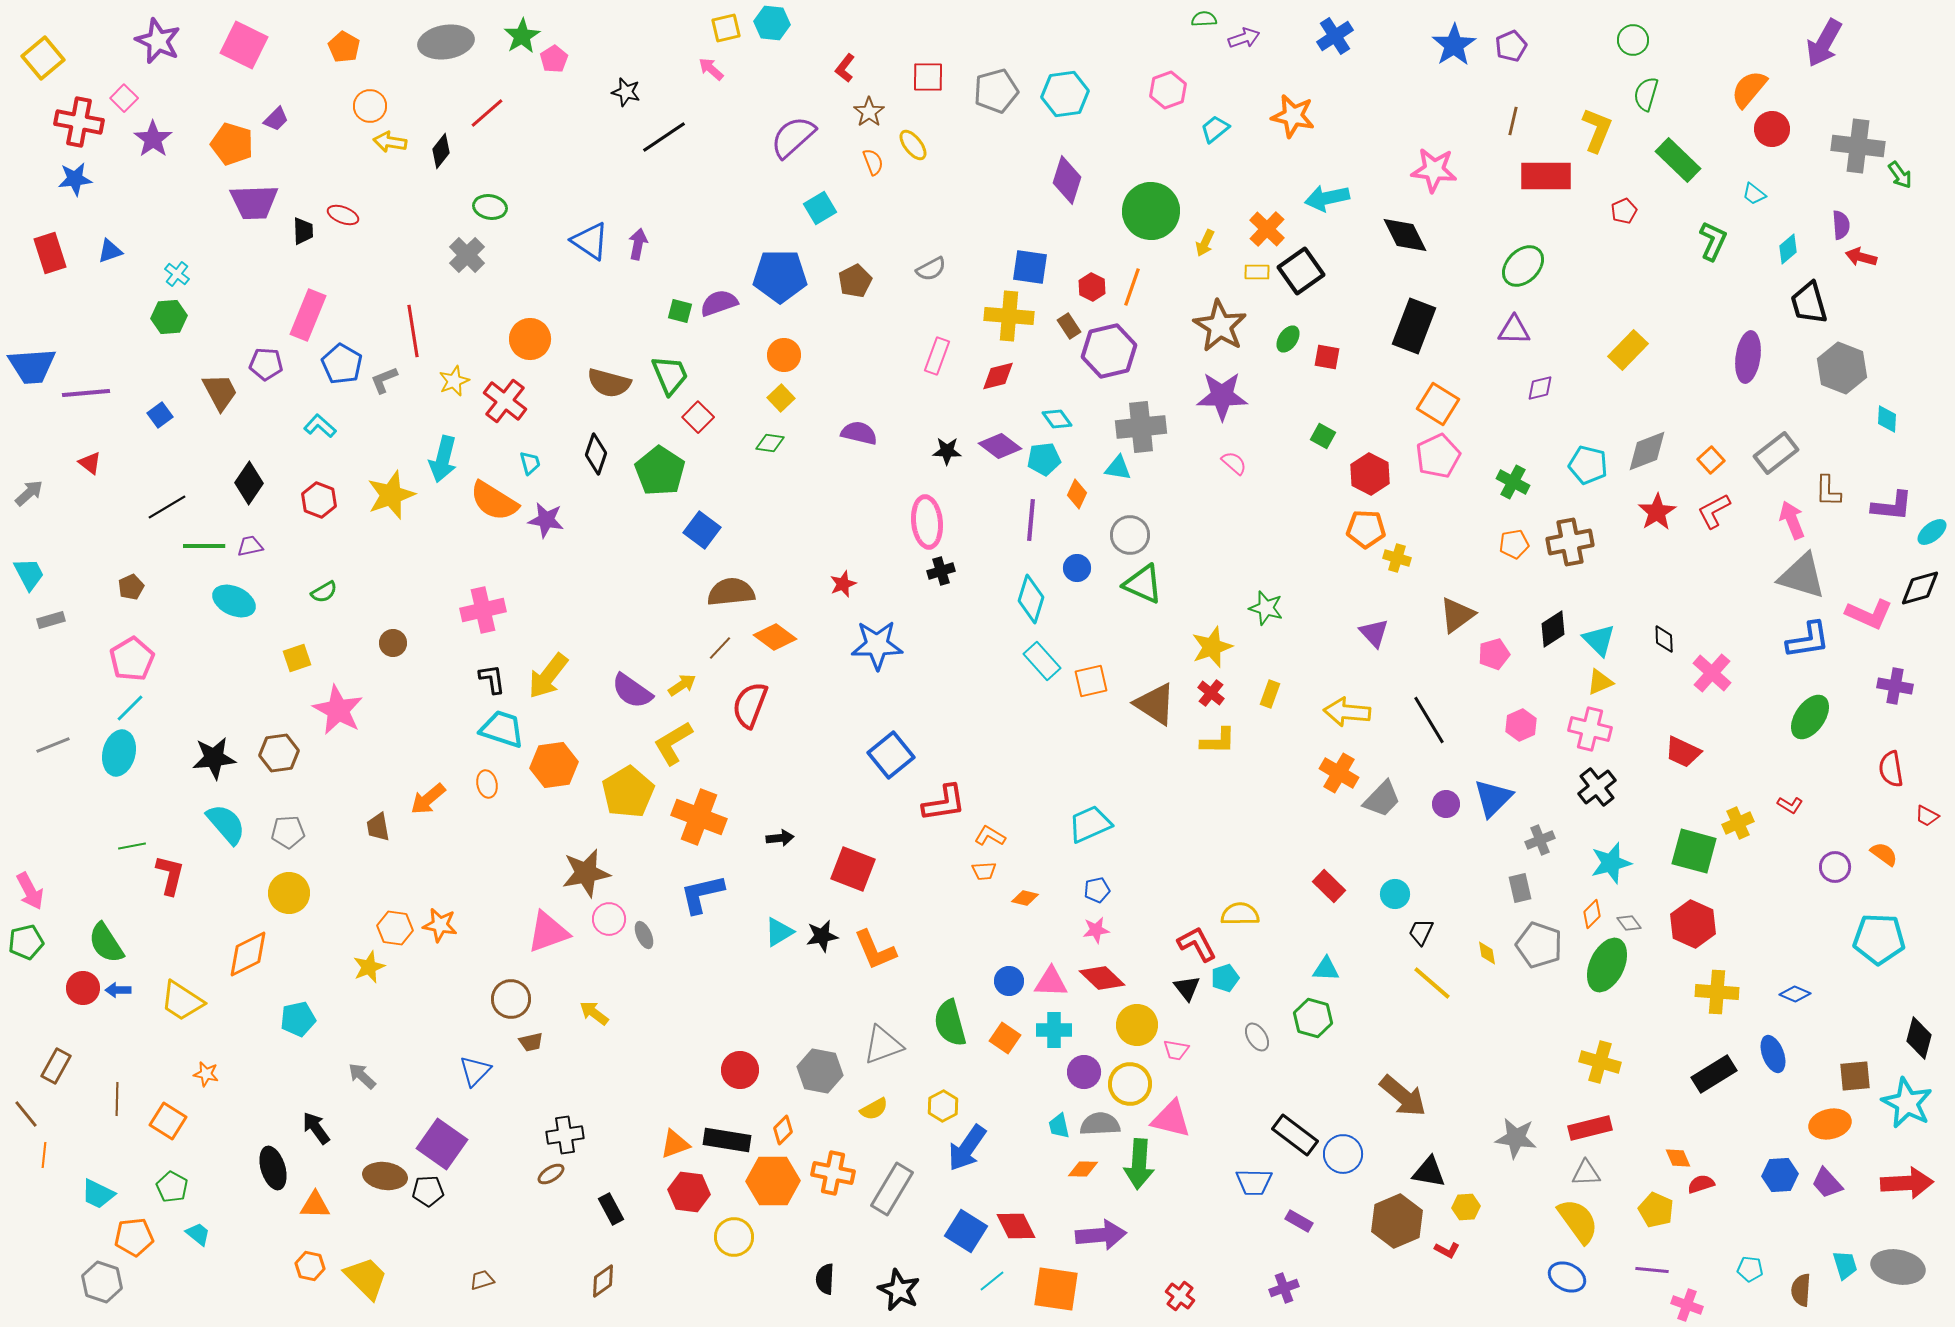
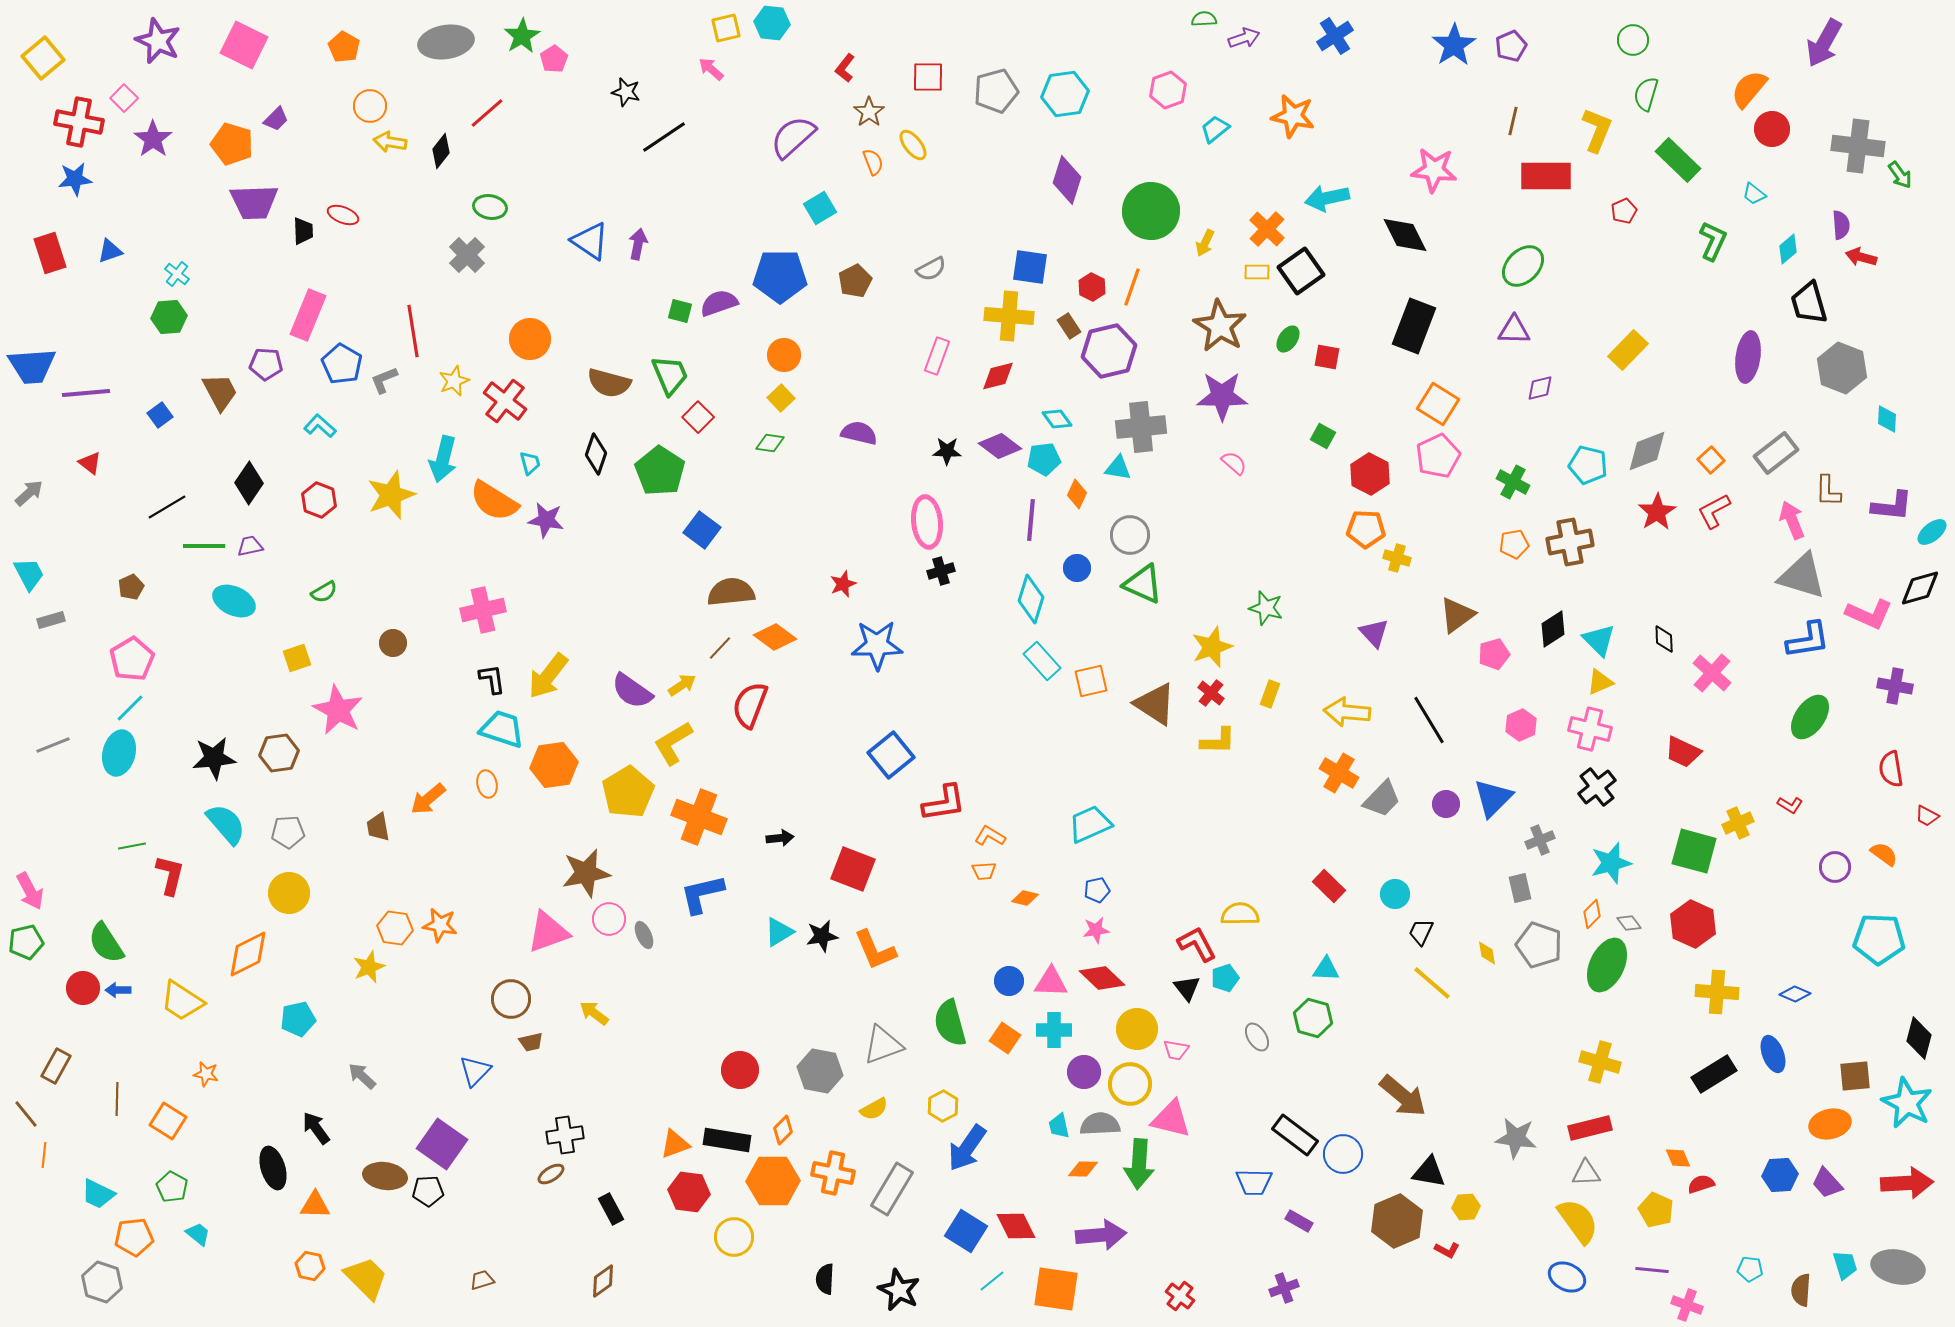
yellow circle at (1137, 1025): moved 4 px down
